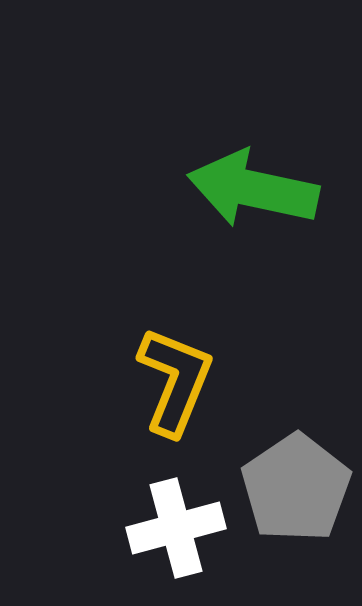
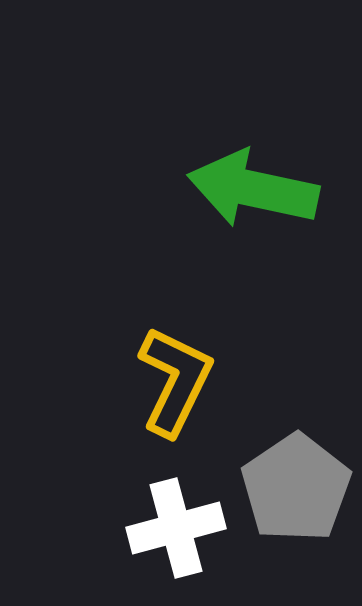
yellow L-shape: rotated 4 degrees clockwise
